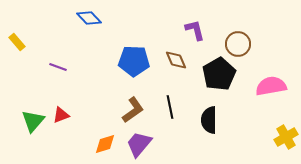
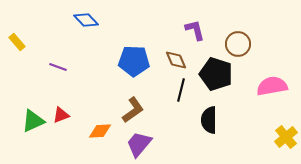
blue diamond: moved 3 px left, 2 px down
black pentagon: moved 3 px left; rotated 24 degrees counterclockwise
pink semicircle: moved 1 px right
black line: moved 11 px right, 17 px up; rotated 25 degrees clockwise
green triangle: rotated 25 degrees clockwise
yellow cross: rotated 10 degrees counterclockwise
orange diamond: moved 5 px left, 13 px up; rotated 15 degrees clockwise
